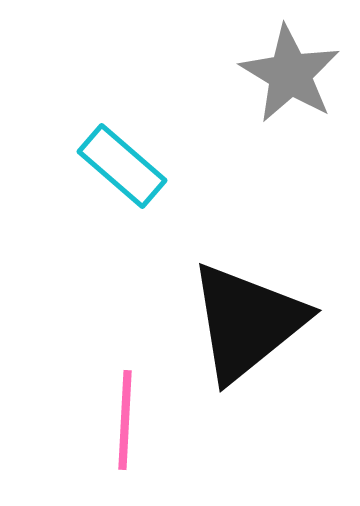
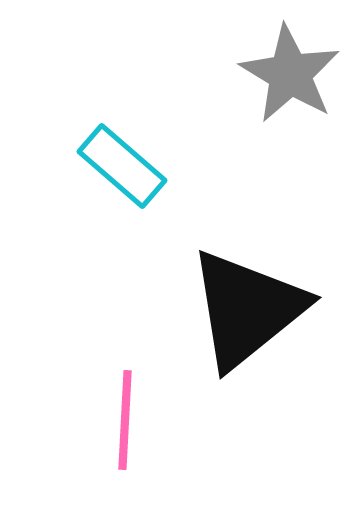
black triangle: moved 13 px up
